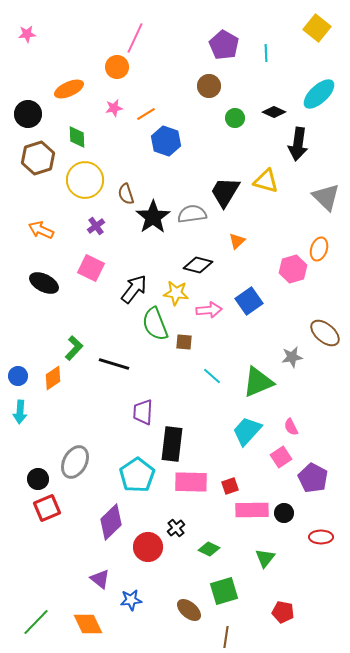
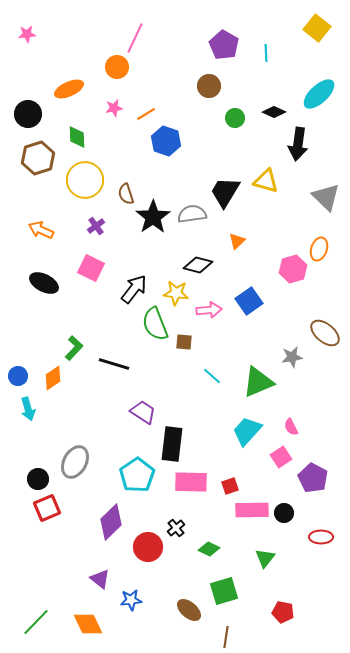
cyan arrow at (20, 412): moved 8 px right, 3 px up; rotated 20 degrees counterclockwise
purple trapezoid at (143, 412): rotated 120 degrees clockwise
